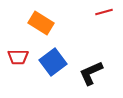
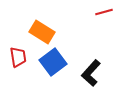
orange rectangle: moved 1 px right, 9 px down
red trapezoid: rotated 100 degrees counterclockwise
black L-shape: rotated 24 degrees counterclockwise
